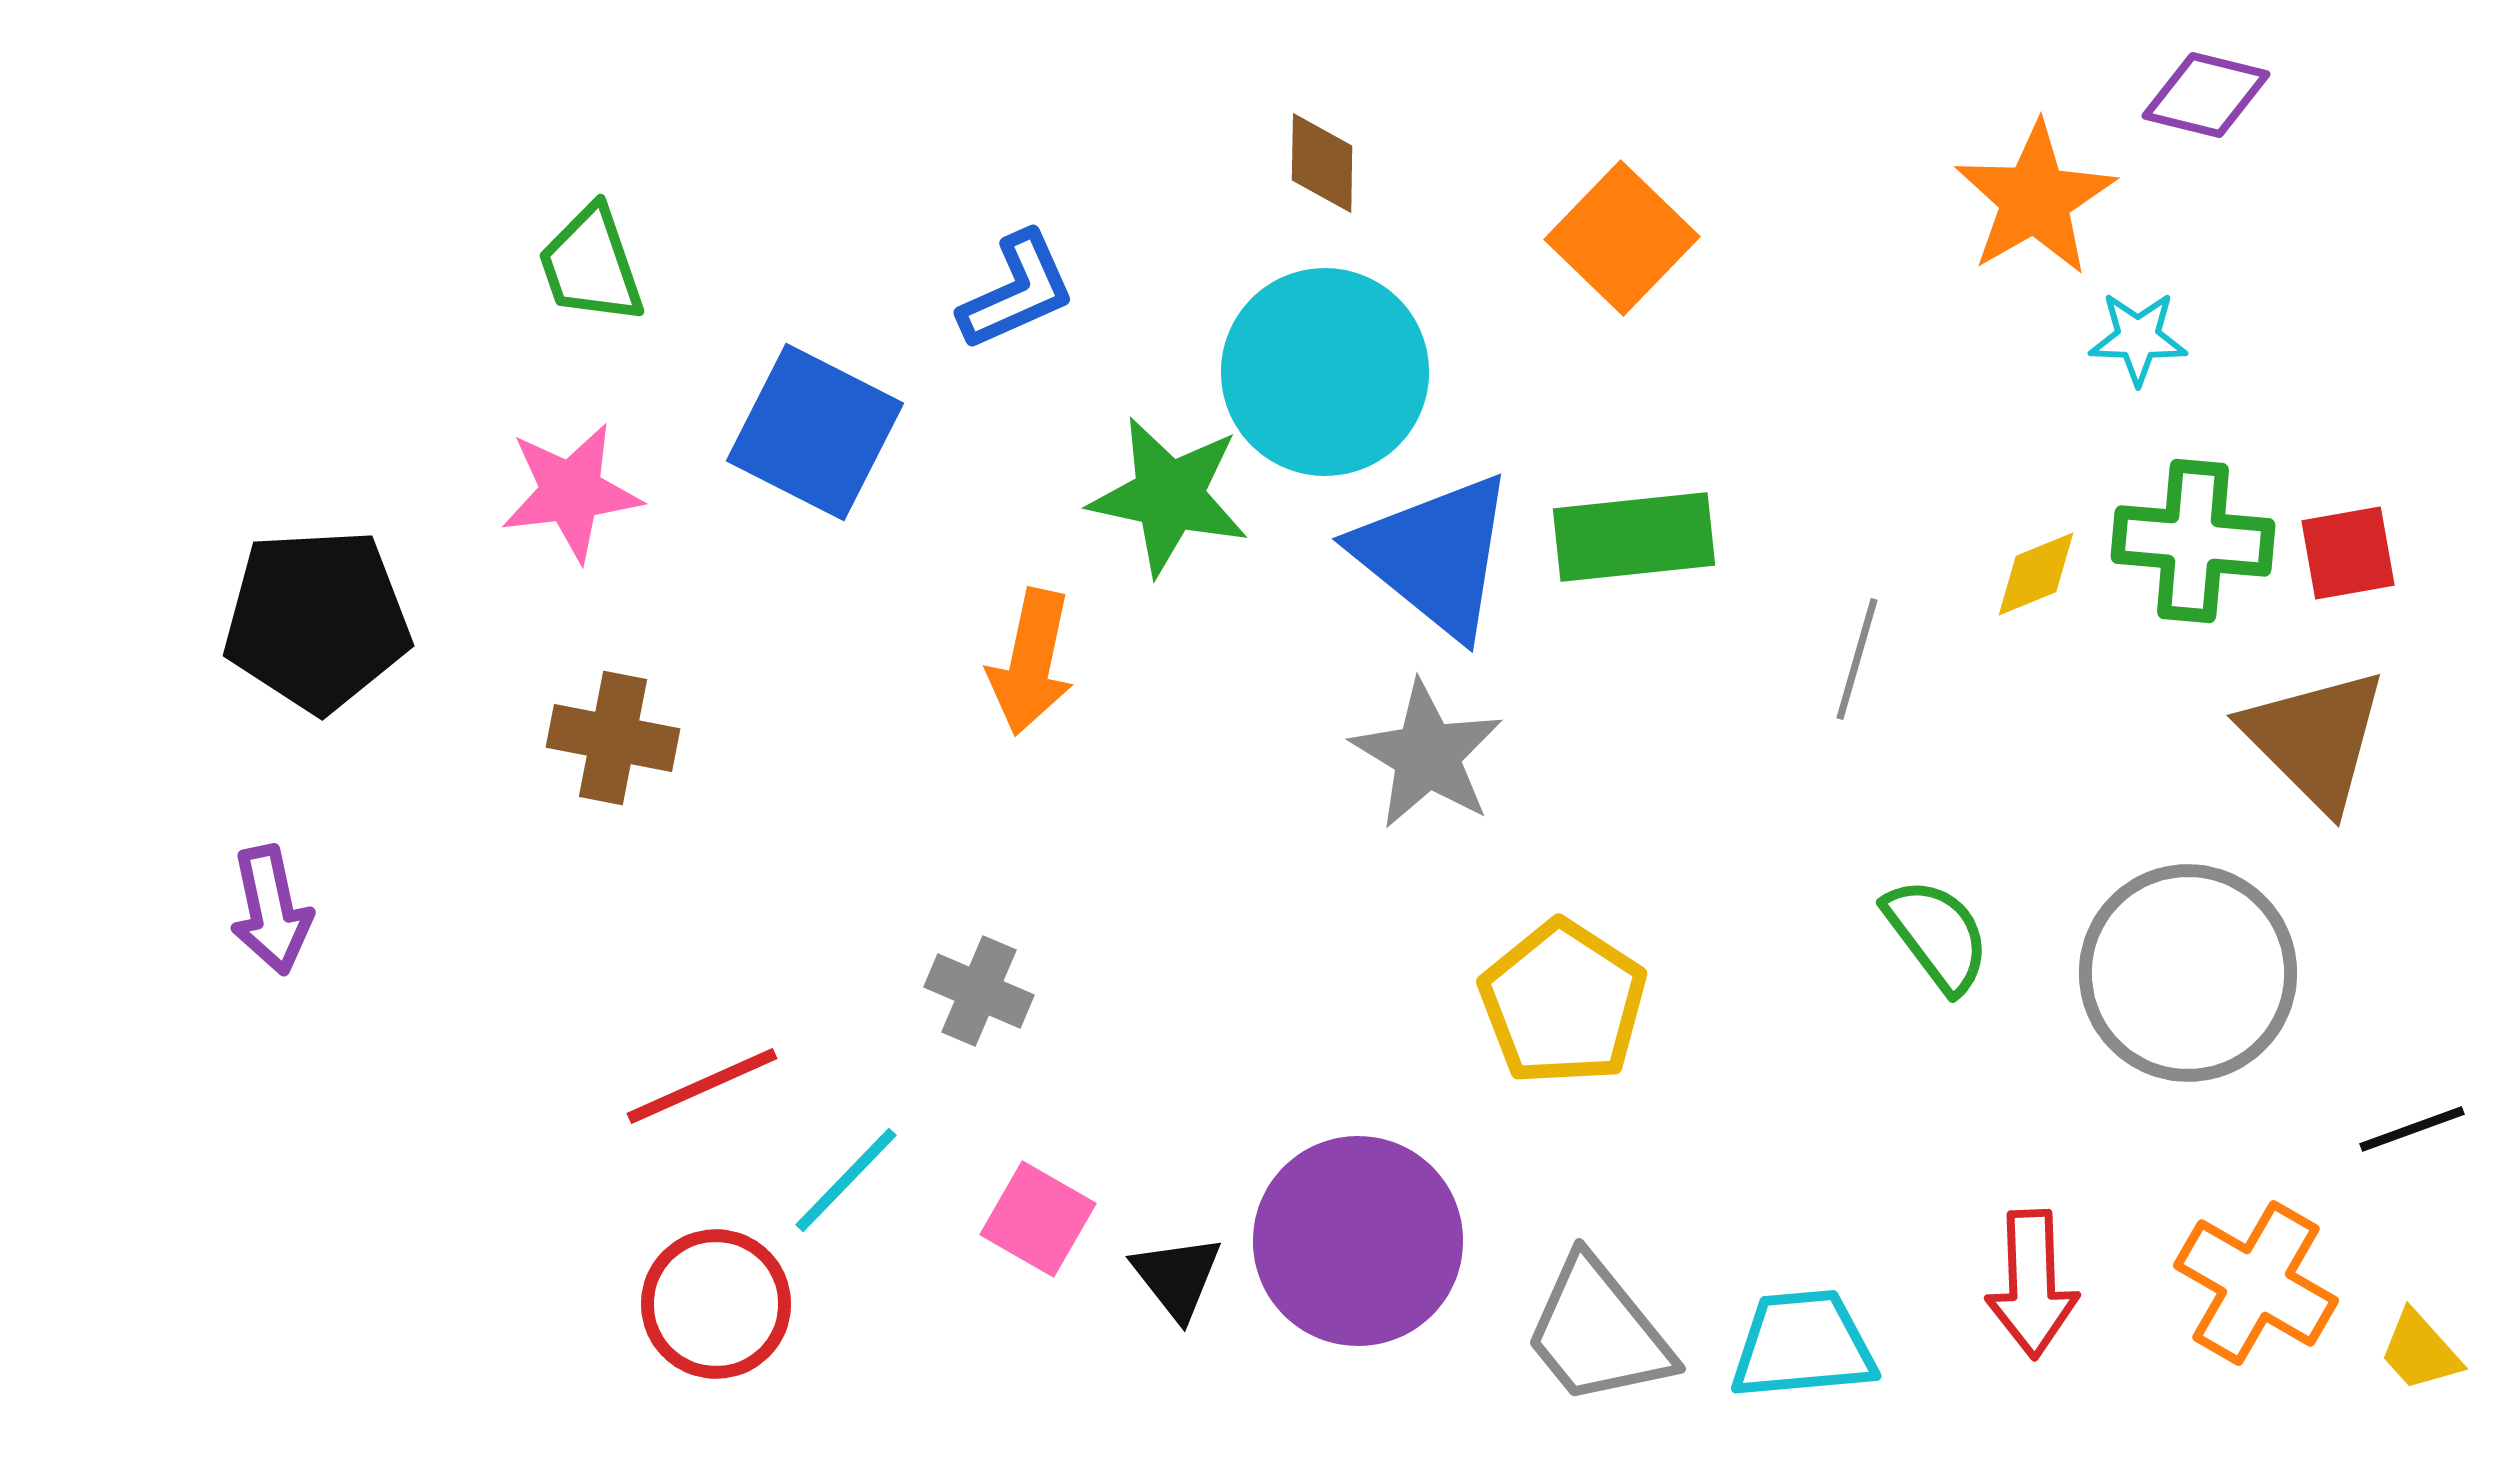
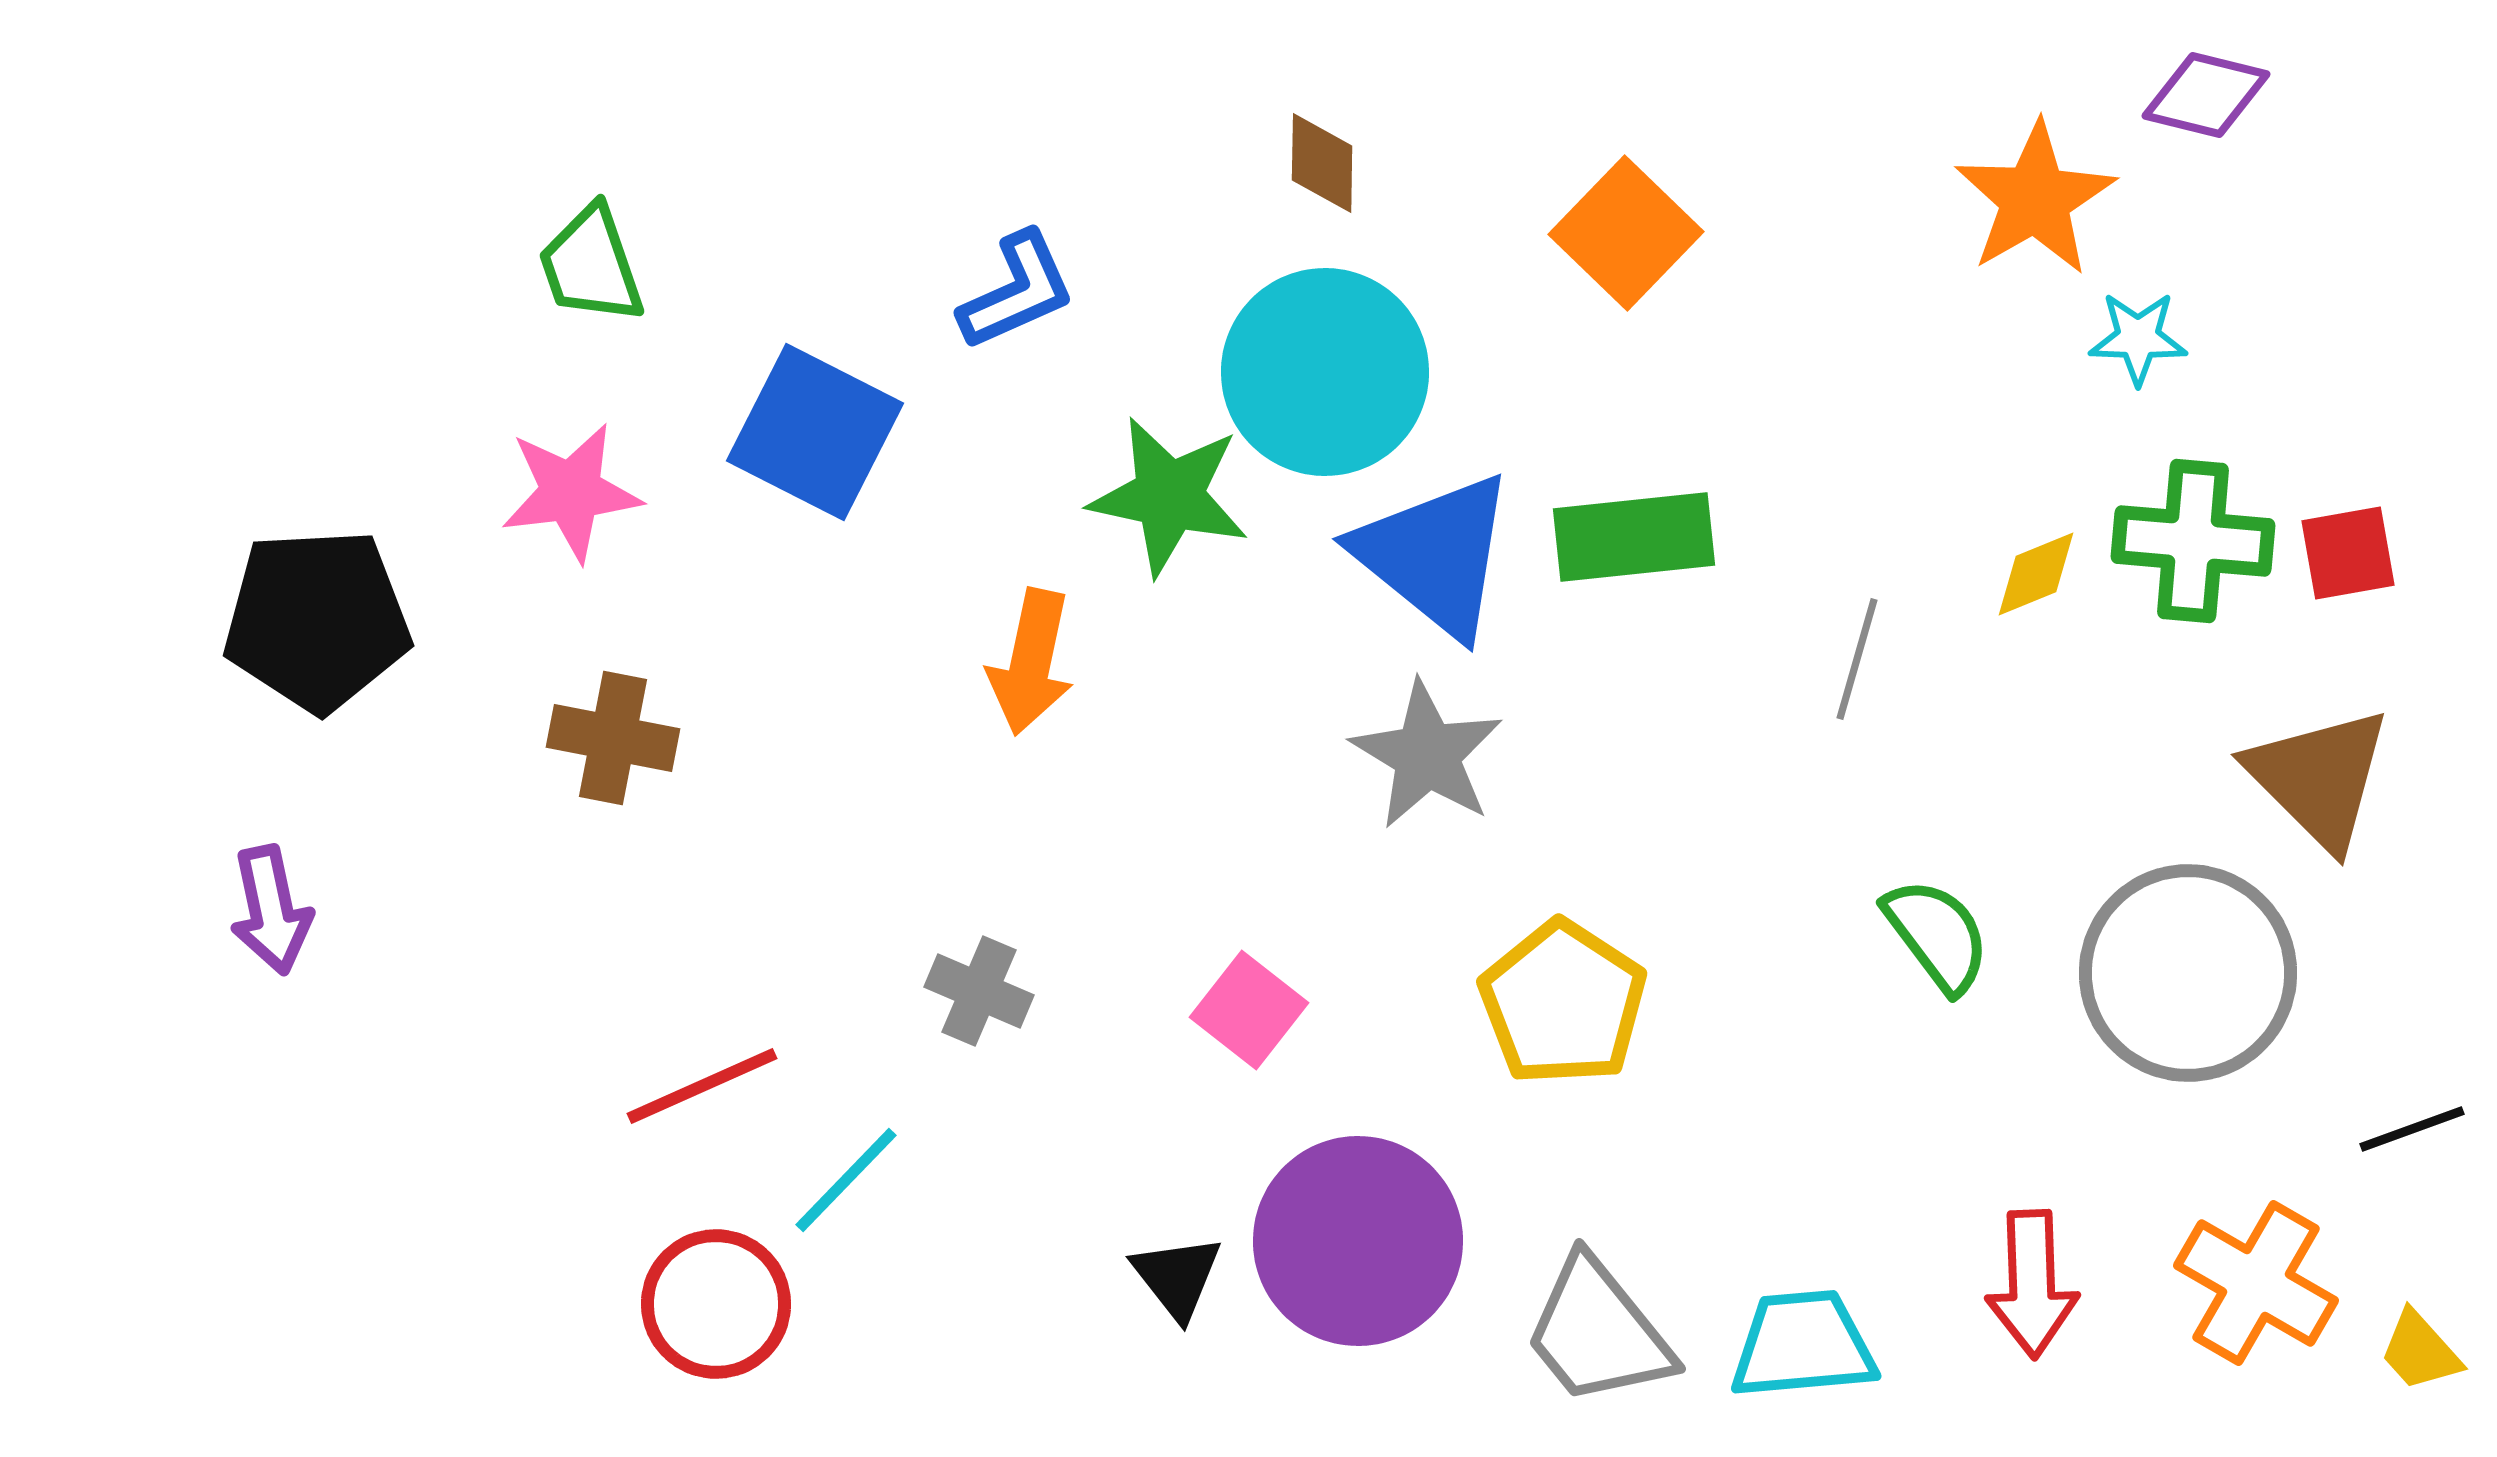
orange square: moved 4 px right, 5 px up
brown triangle: moved 4 px right, 39 px down
pink square: moved 211 px right, 209 px up; rotated 8 degrees clockwise
